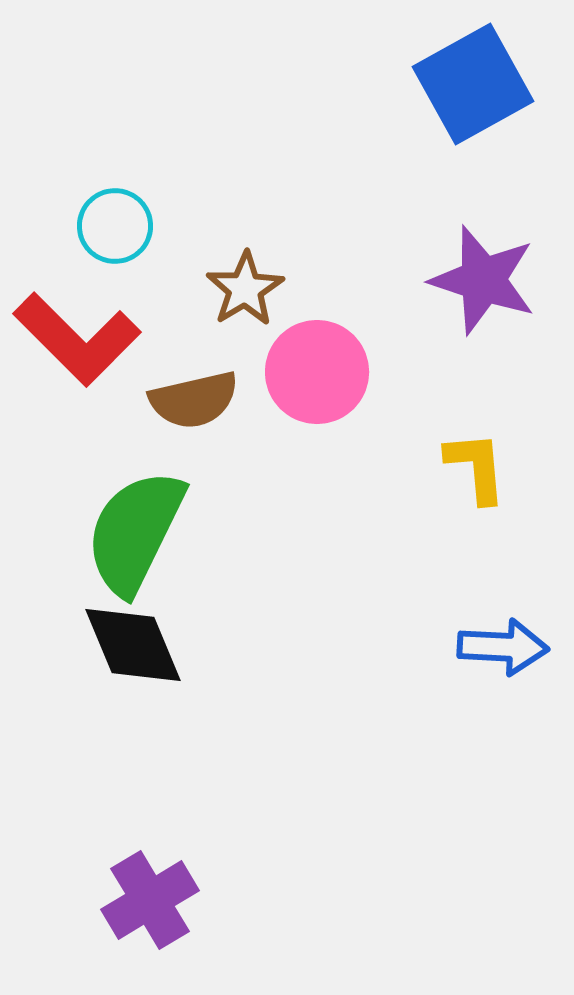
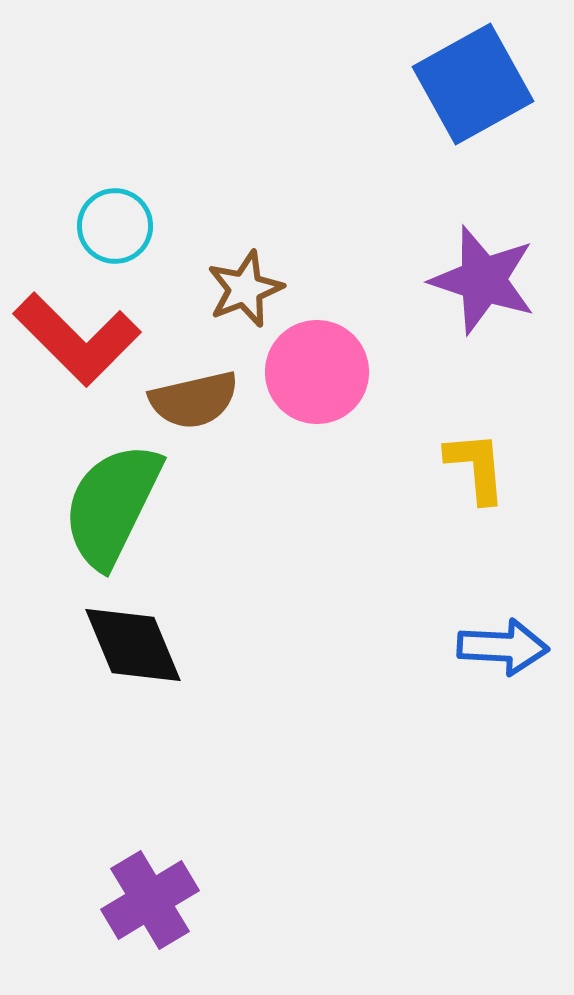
brown star: rotated 10 degrees clockwise
green semicircle: moved 23 px left, 27 px up
